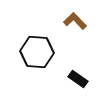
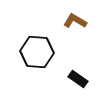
brown L-shape: rotated 15 degrees counterclockwise
